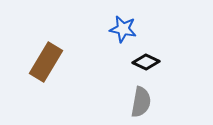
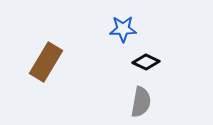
blue star: rotated 12 degrees counterclockwise
